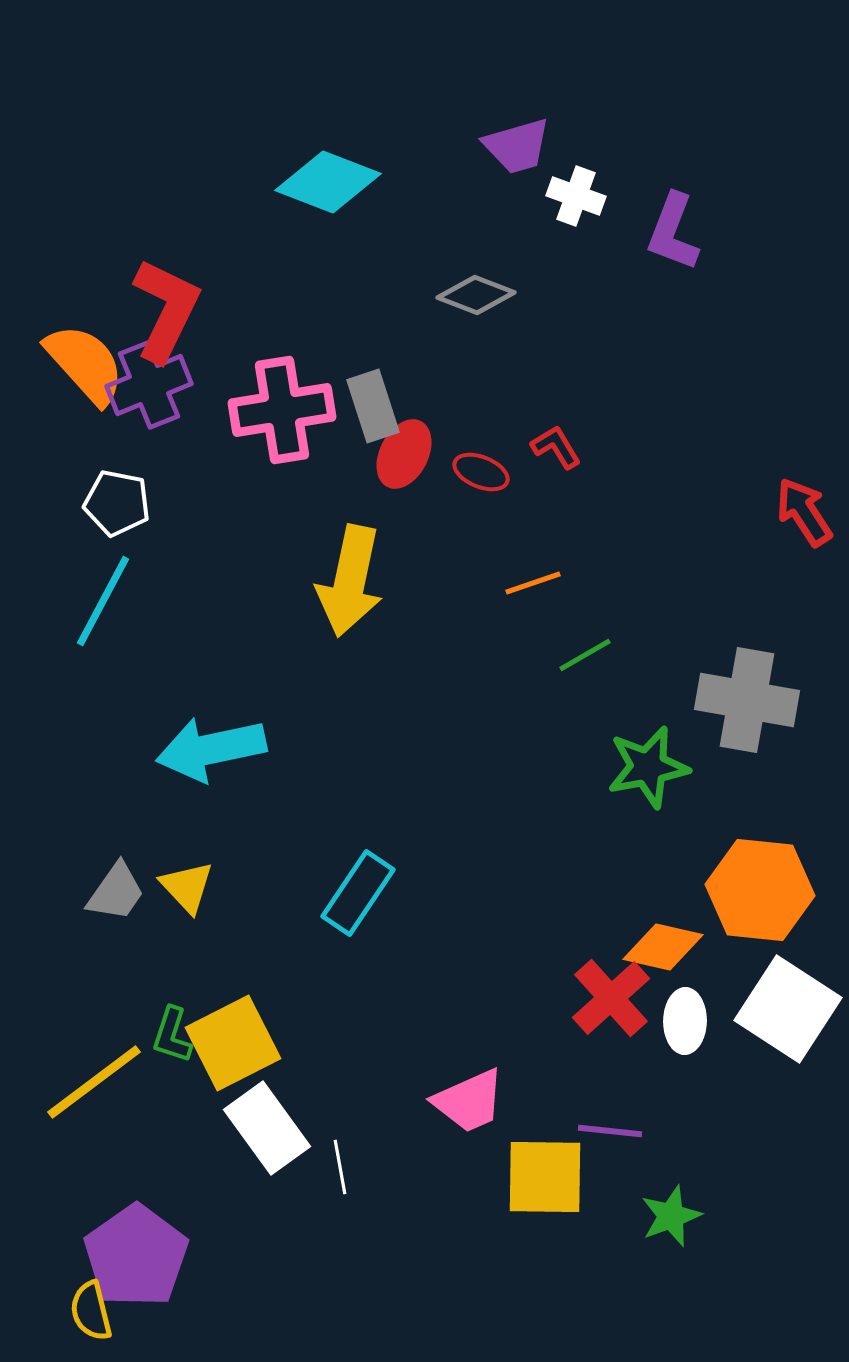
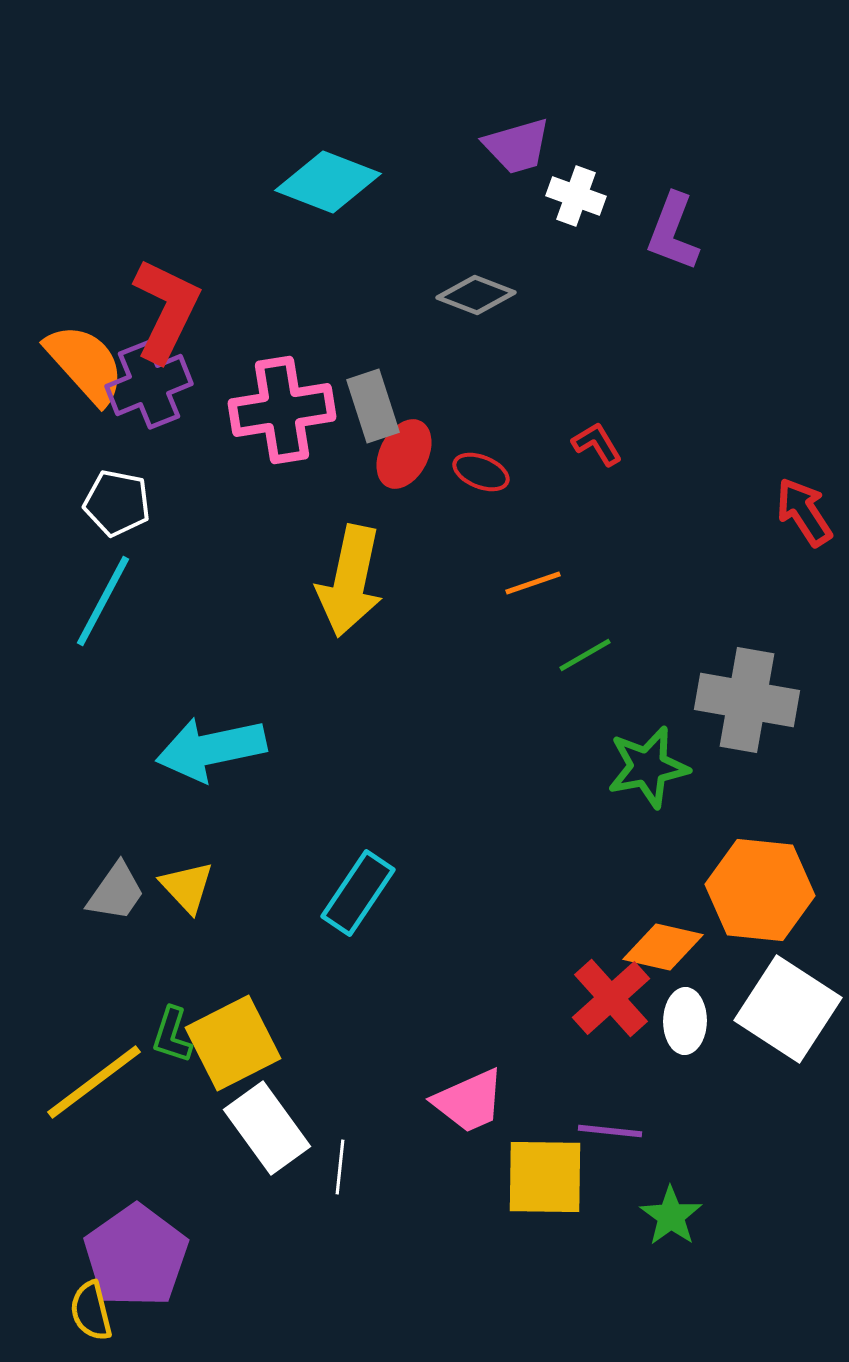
red L-shape at (556, 447): moved 41 px right, 3 px up
white line at (340, 1167): rotated 16 degrees clockwise
green star at (671, 1216): rotated 16 degrees counterclockwise
